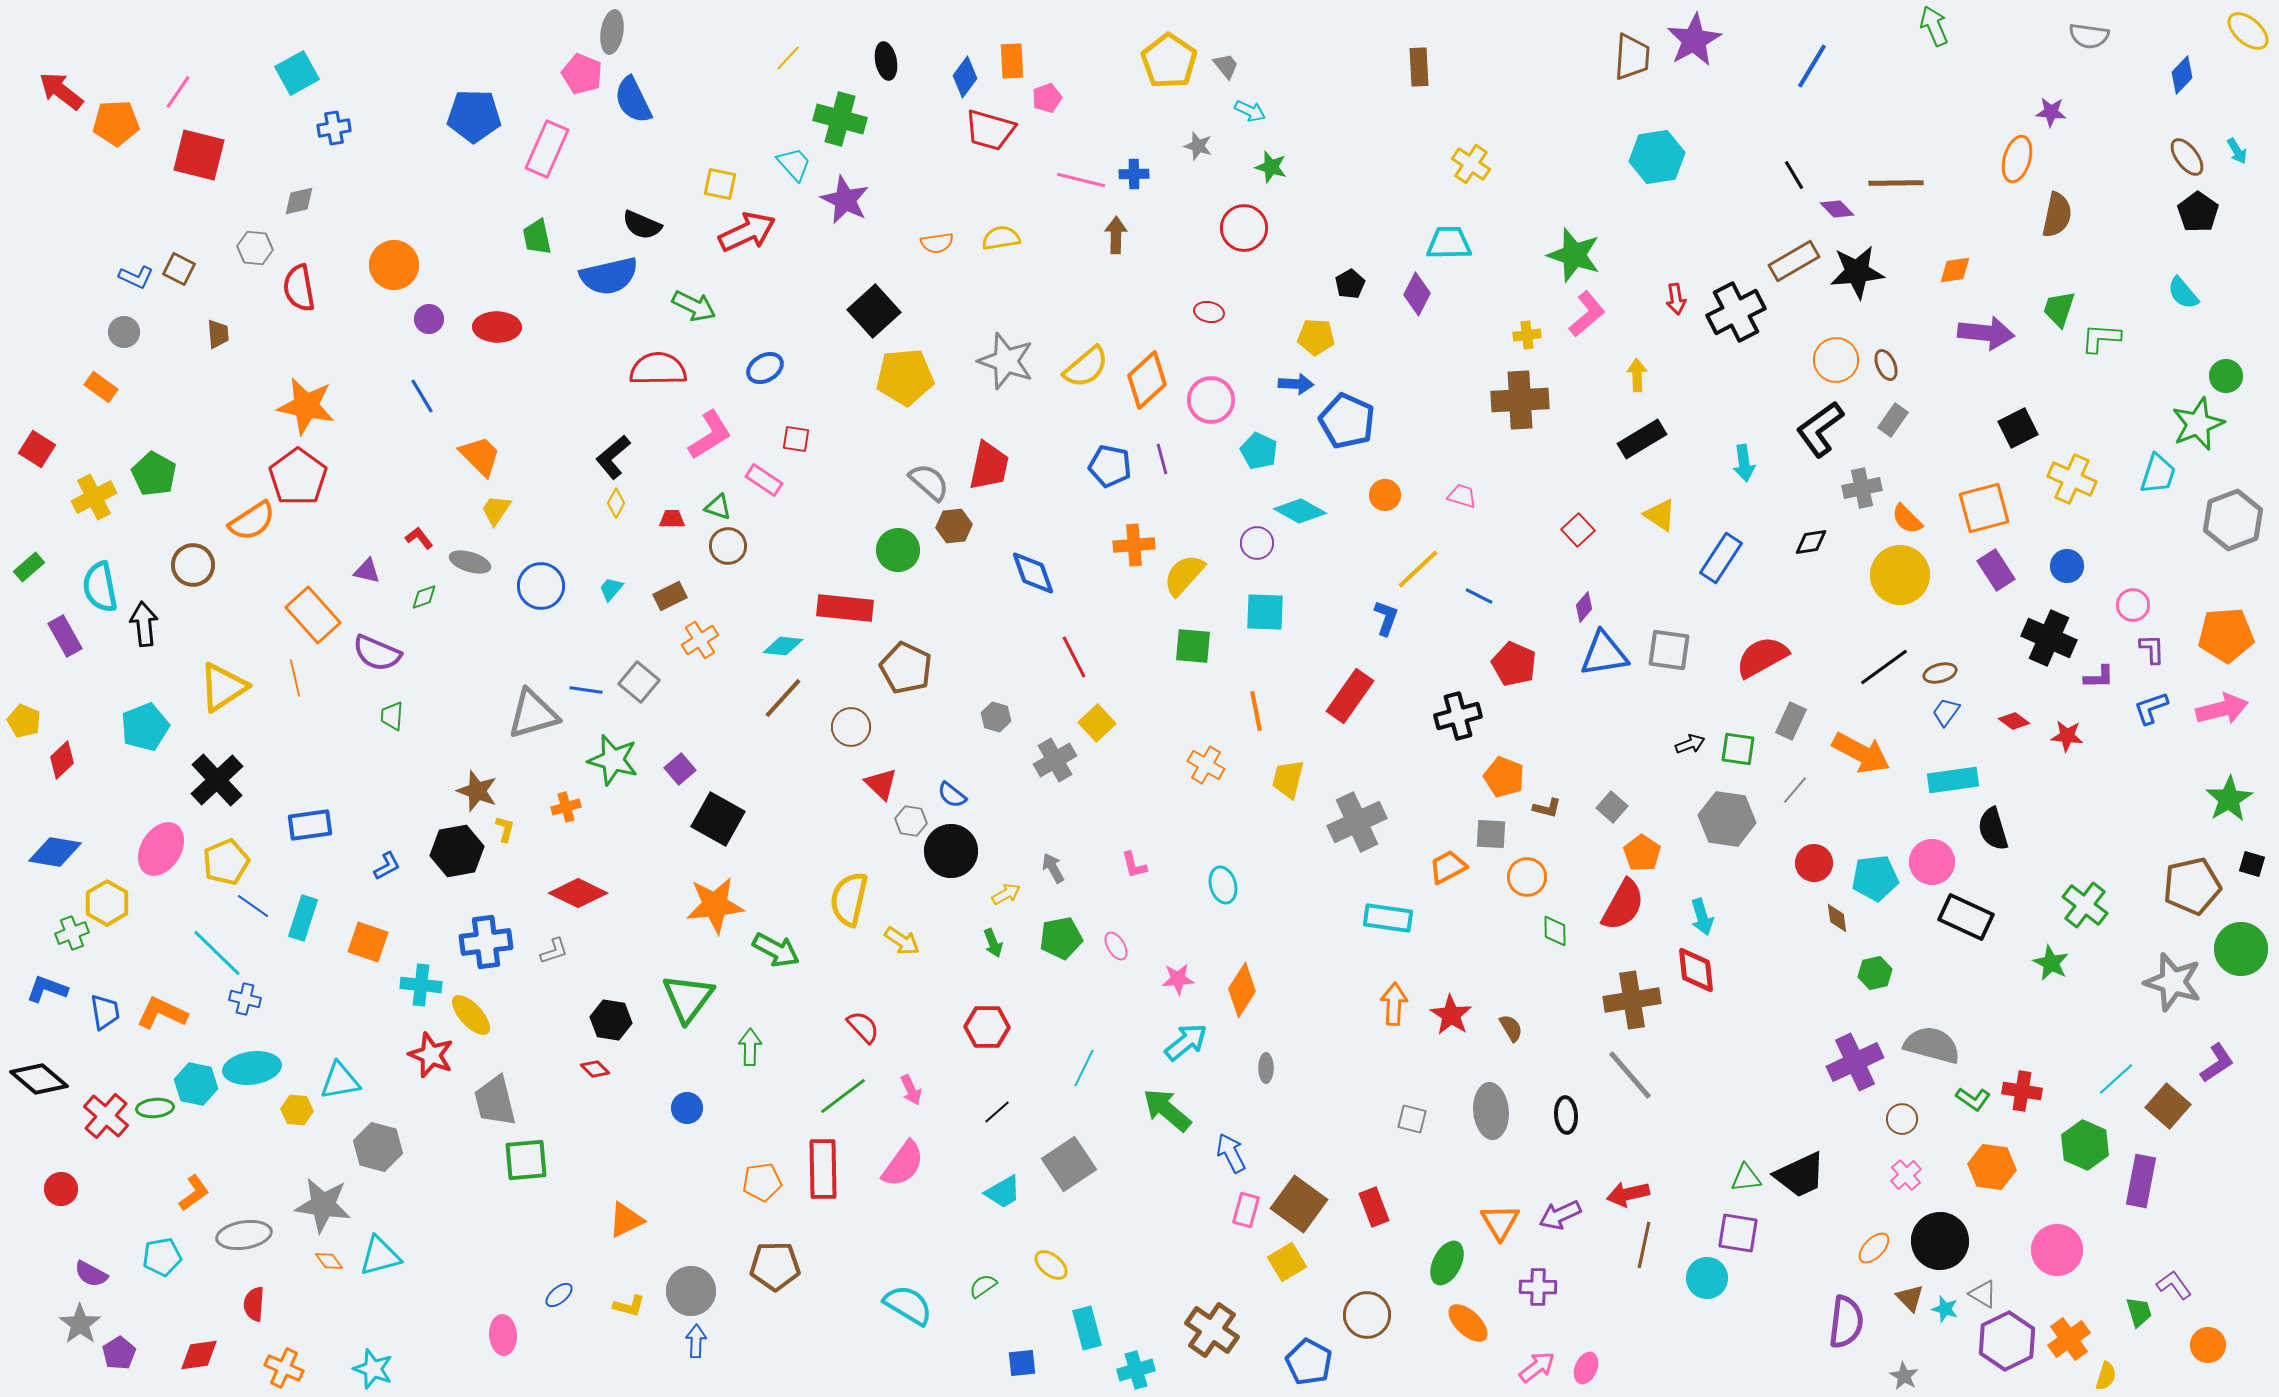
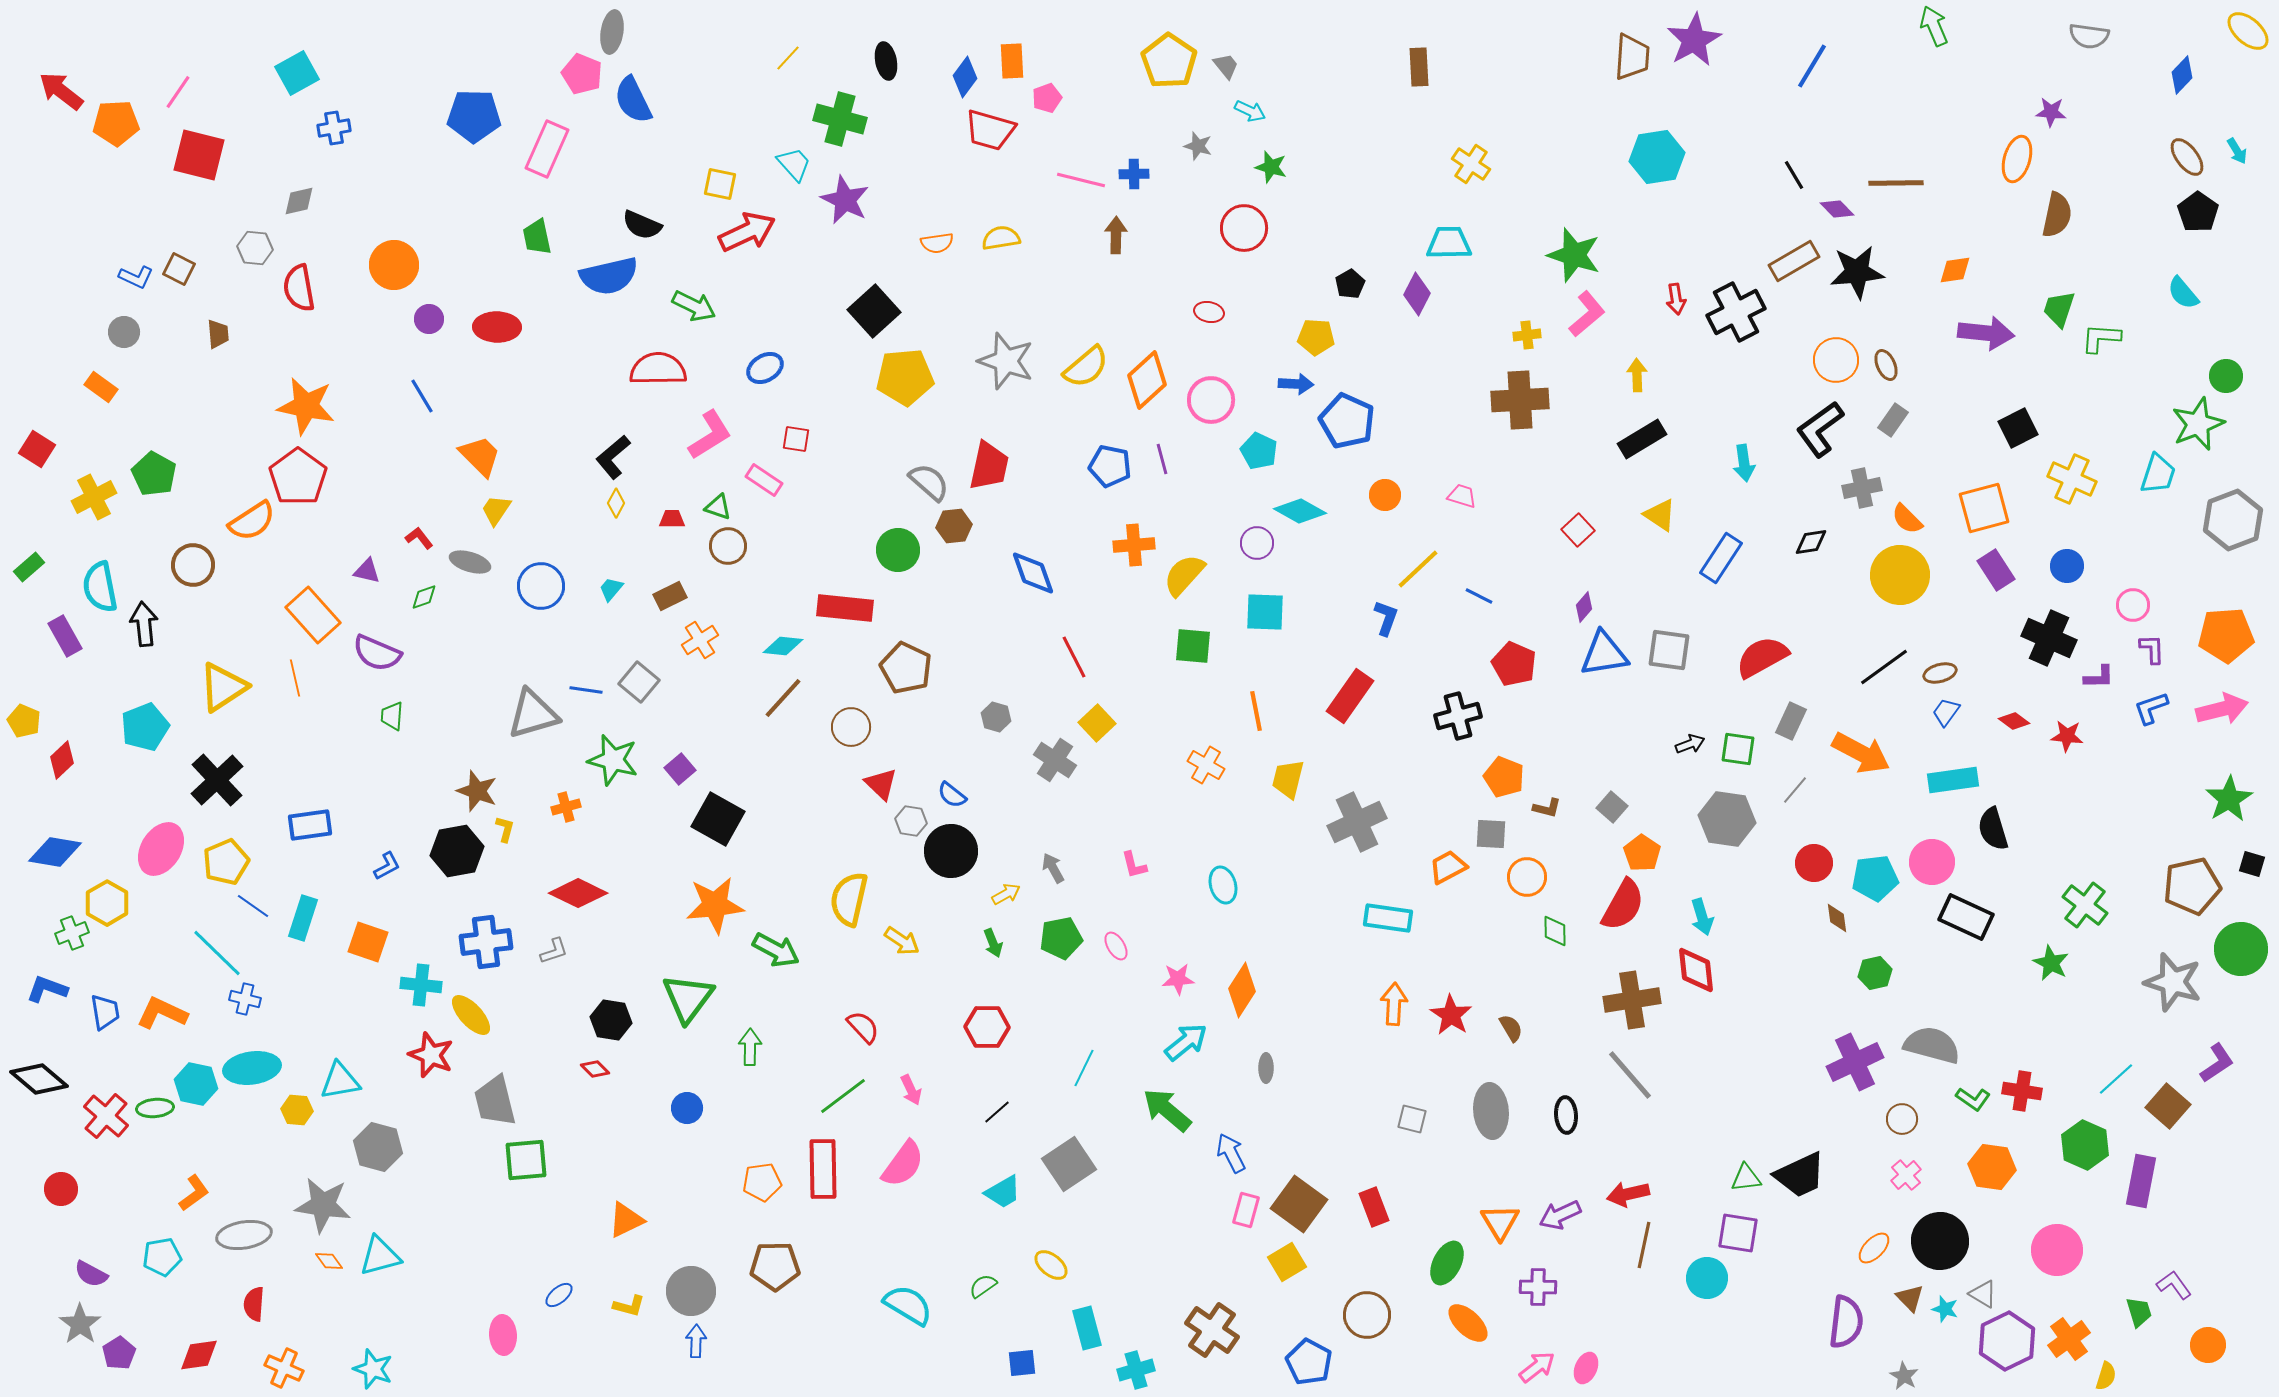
gray cross at (1055, 760): rotated 27 degrees counterclockwise
